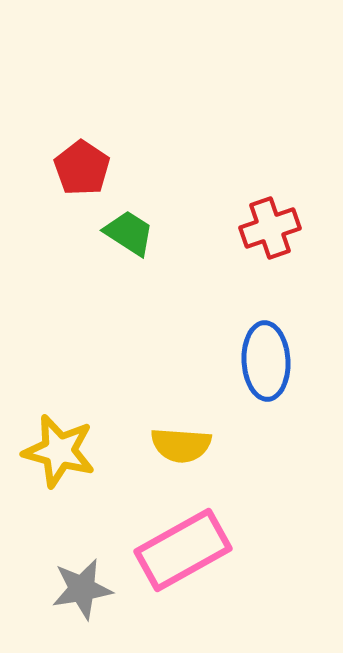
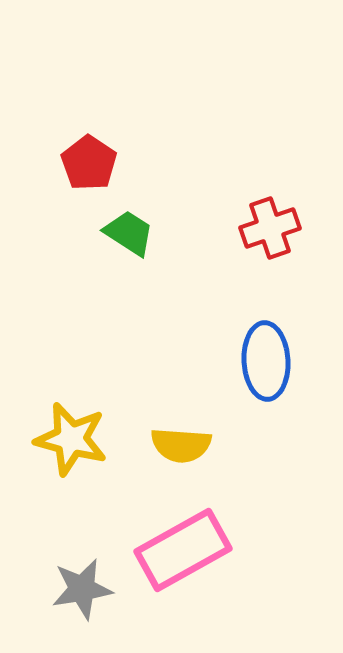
red pentagon: moved 7 px right, 5 px up
yellow star: moved 12 px right, 12 px up
